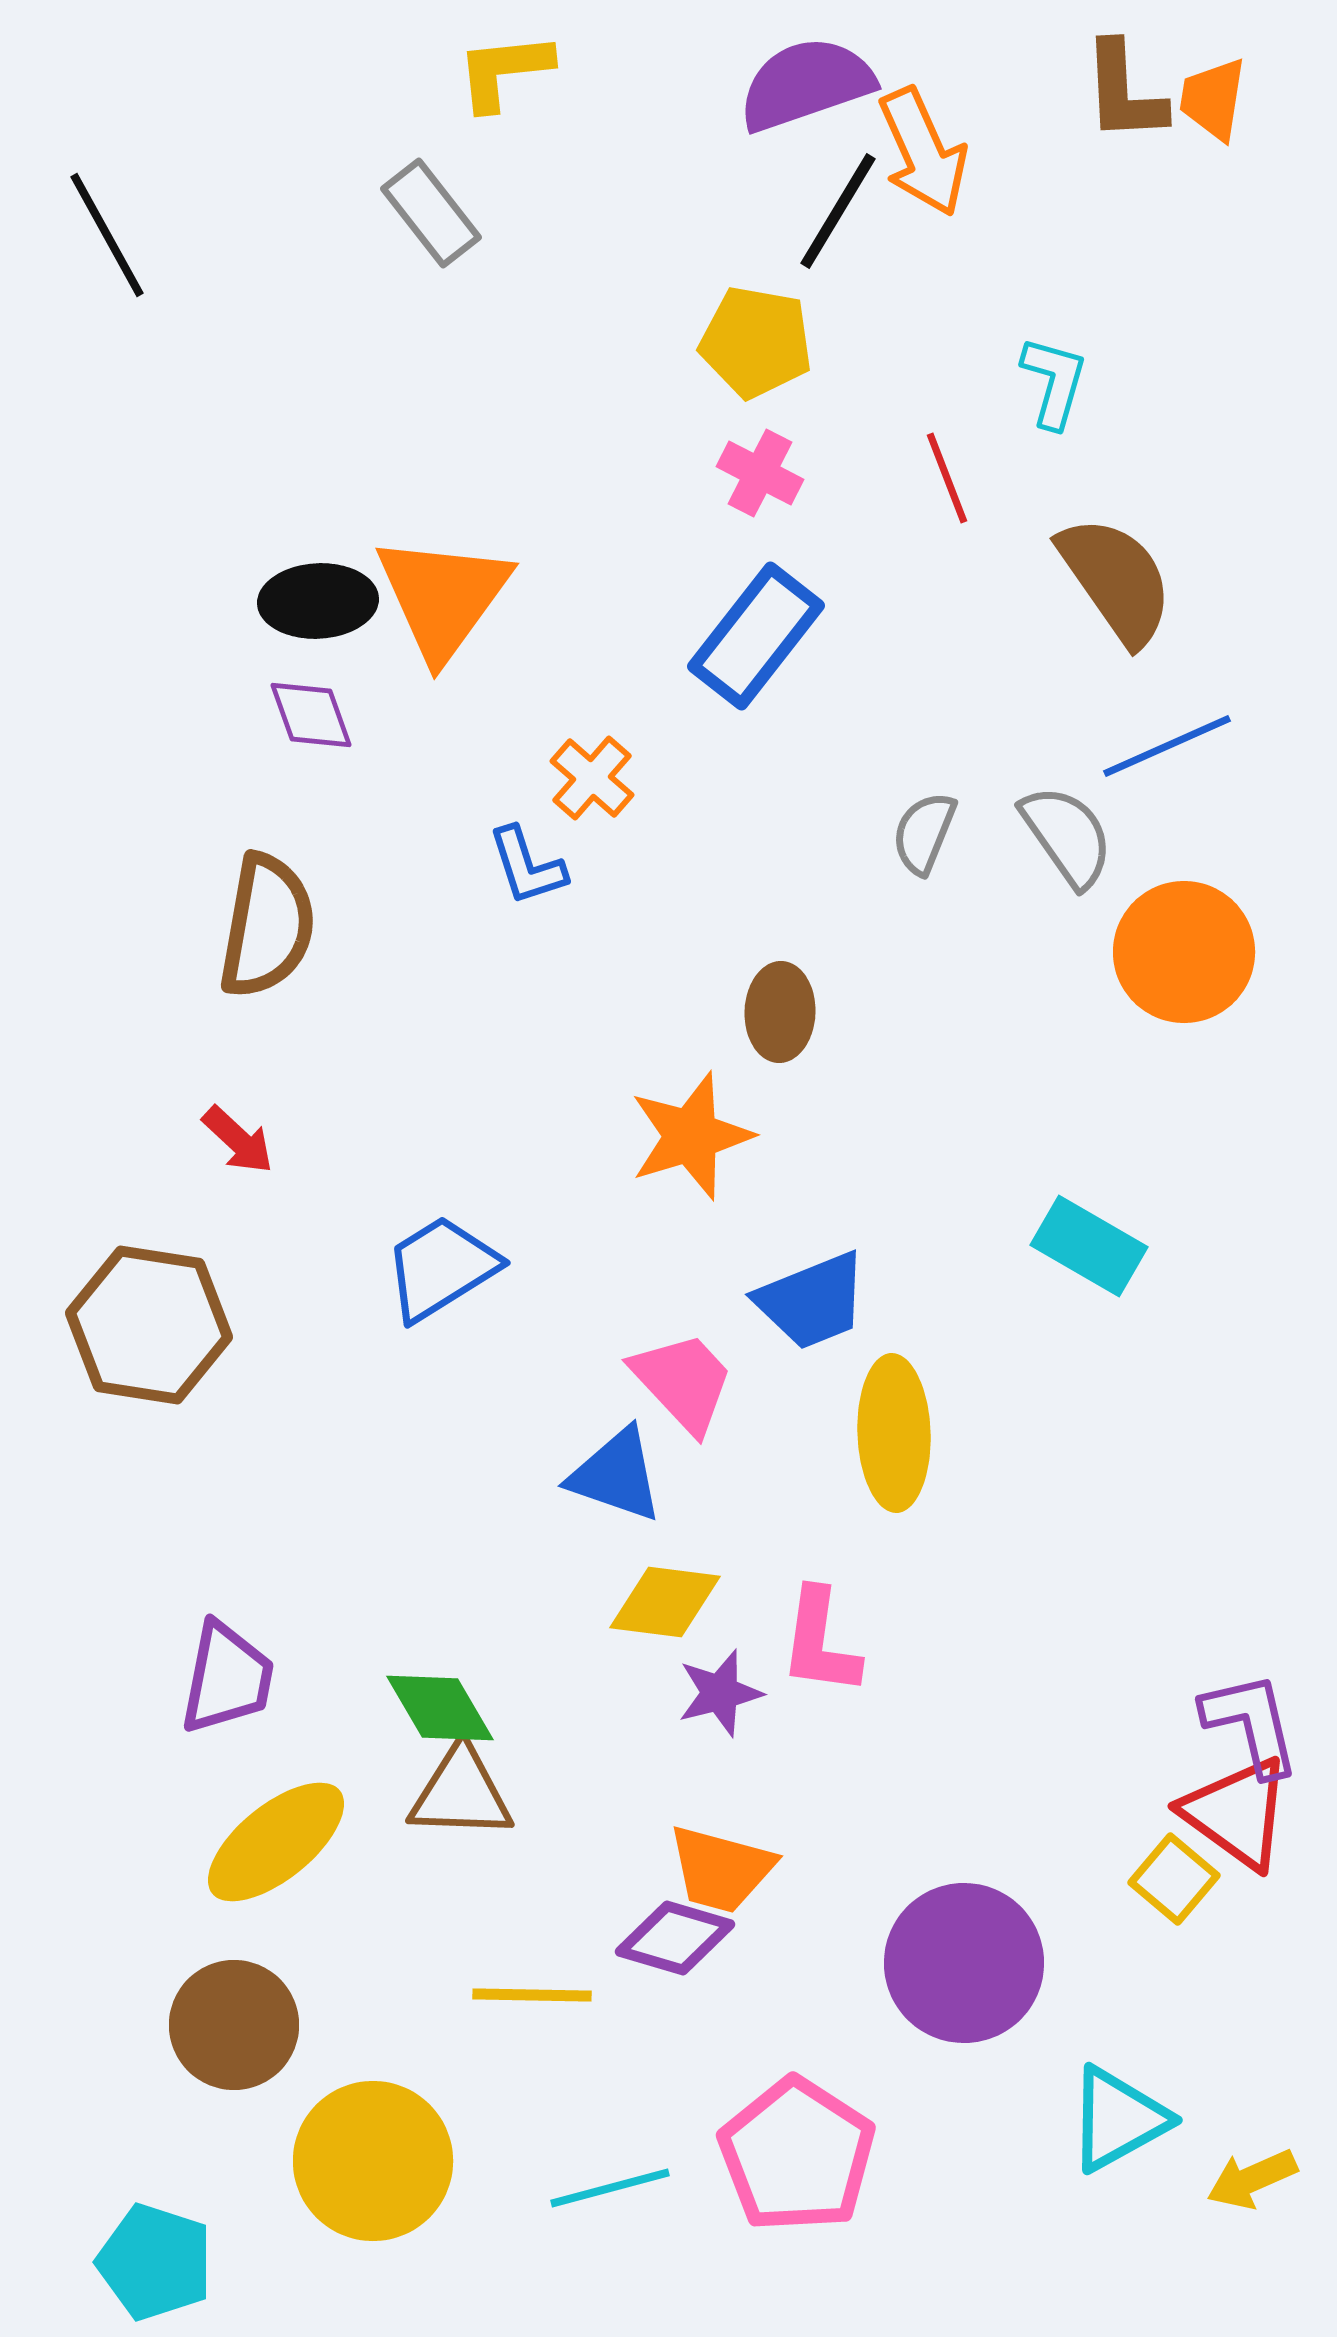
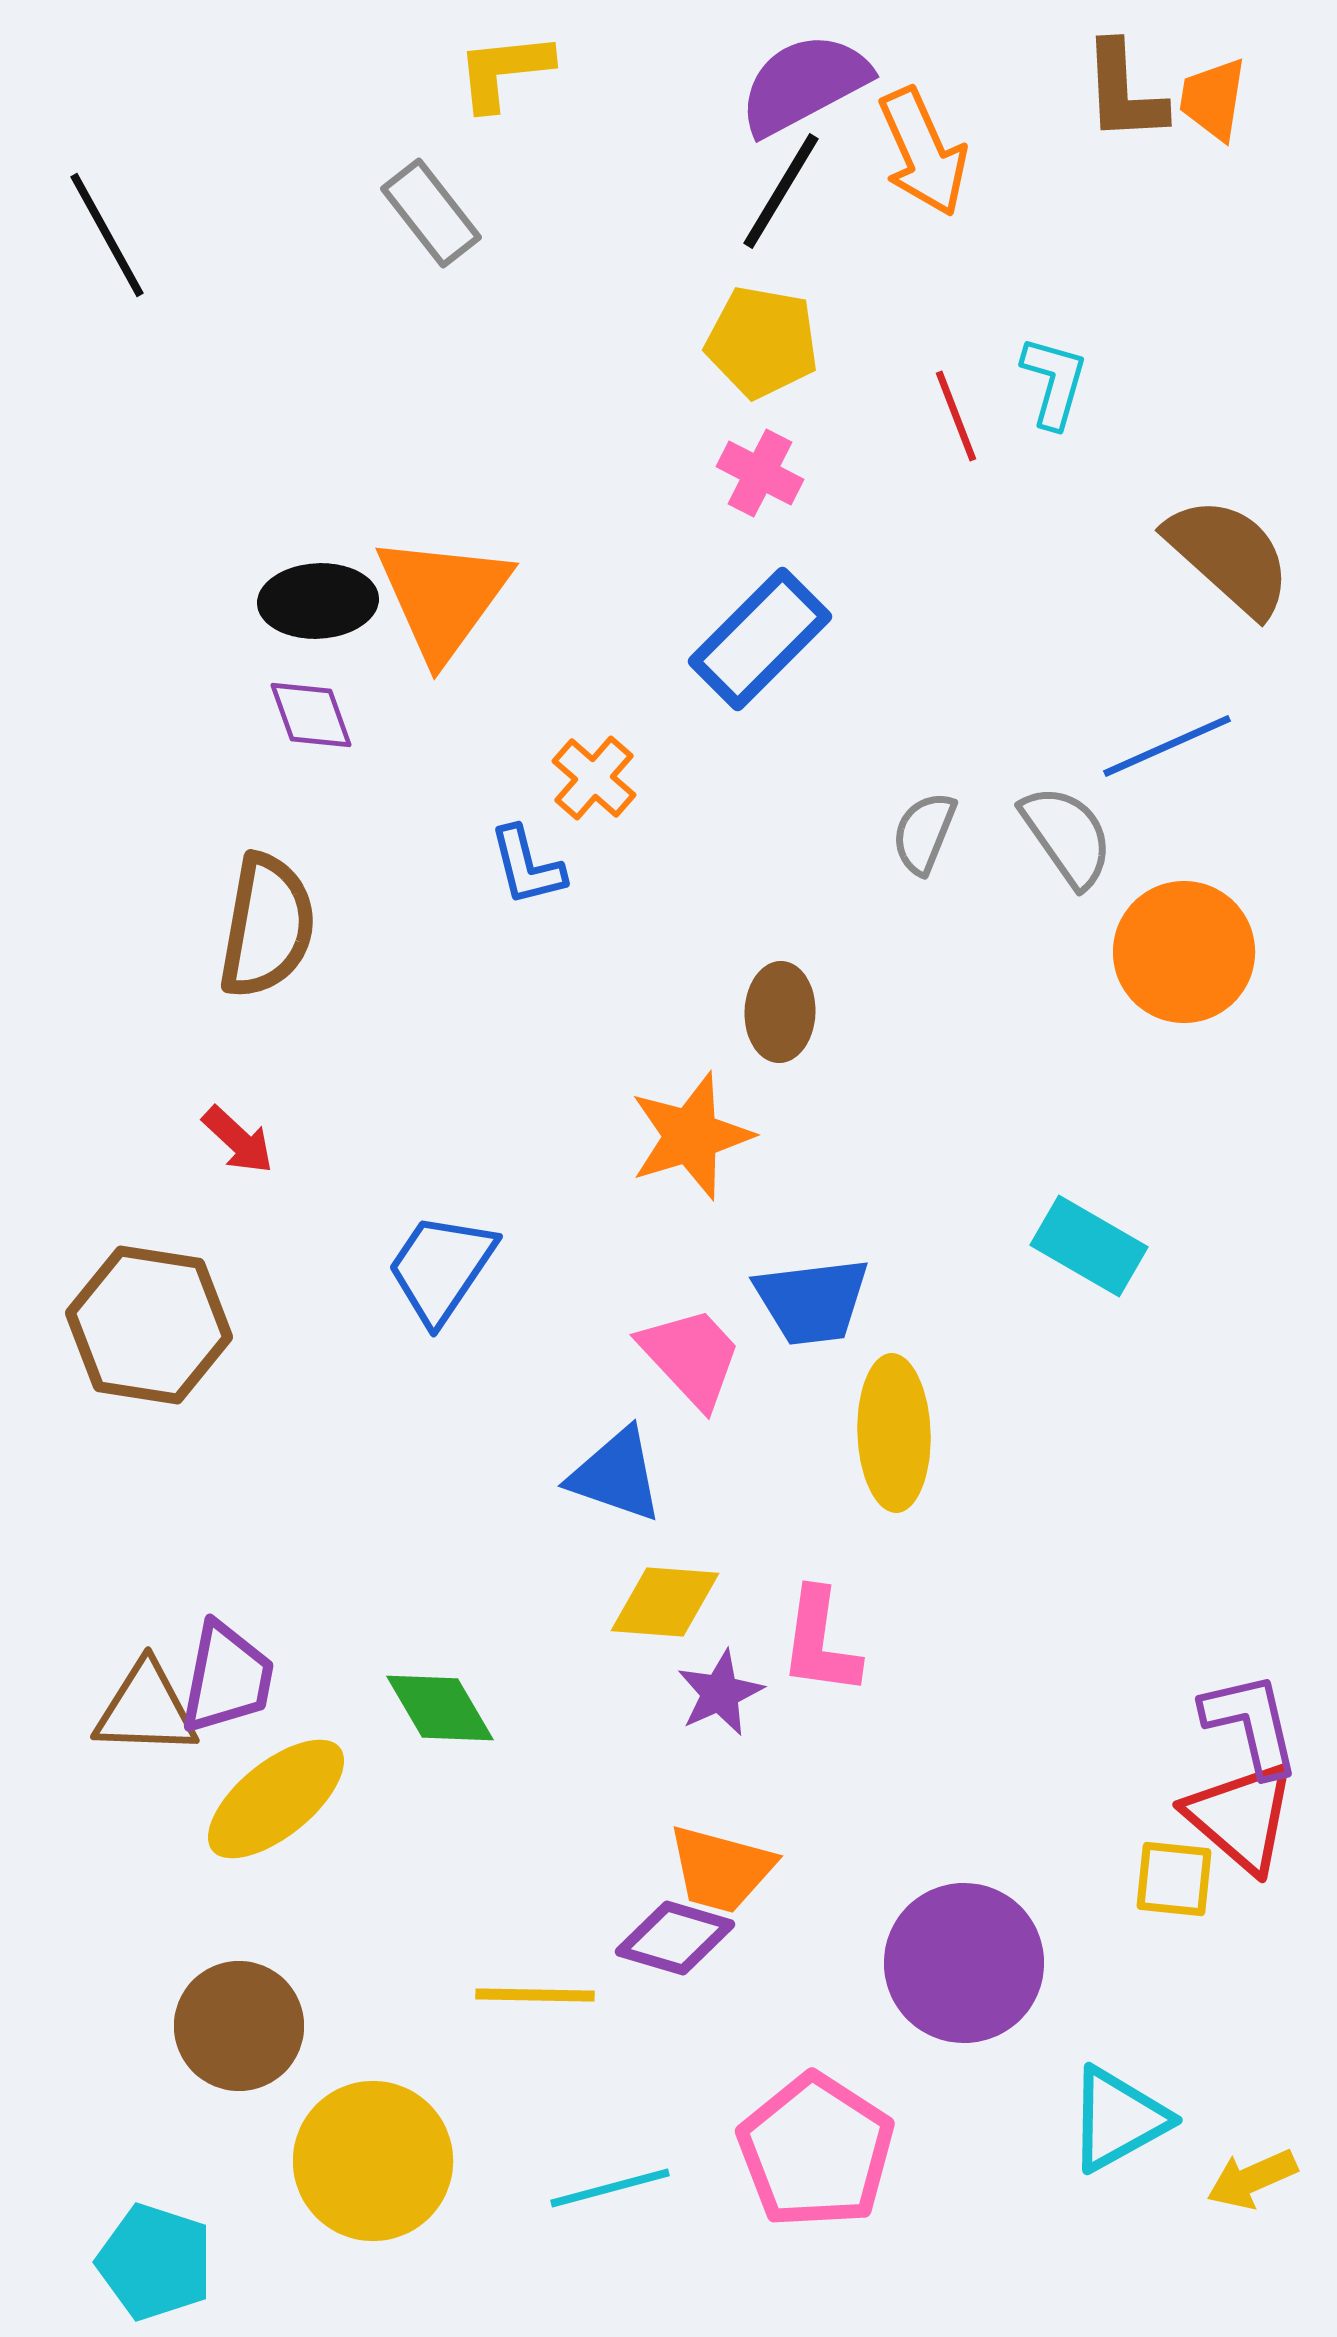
purple semicircle at (806, 84): moved 2 px left; rotated 9 degrees counterclockwise
black line at (838, 211): moved 57 px left, 20 px up
yellow pentagon at (756, 342): moved 6 px right
red line at (947, 478): moved 9 px right, 62 px up
brown semicircle at (1116, 580): moved 113 px right, 24 px up; rotated 13 degrees counterclockwise
blue rectangle at (756, 636): moved 4 px right, 3 px down; rotated 7 degrees clockwise
orange cross at (592, 778): moved 2 px right
blue L-shape at (527, 866): rotated 4 degrees clockwise
blue trapezoid at (441, 1268): rotated 24 degrees counterclockwise
blue trapezoid at (812, 1301): rotated 15 degrees clockwise
pink trapezoid at (683, 1382): moved 8 px right, 25 px up
yellow diamond at (665, 1602): rotated 3 degrees counterclockwise
purple star at (720, 1693): rotated 10 degrees counterclockwise
brown triangle at (461, 1793): moved 315 px left, 84 px up
red triangle at (1237, 1813): moved 4 px right, 4 px down; rotated 5 degrees clockwise
yellow ellipse at (276, 1842): moved 43 px up
yellow square at (1174, 1879): rotated 34 degrees counterclockwise
yellow line at (532, 1995): moved 3 px right
brown circle at (234, 2025): moved 5 px right, 1 px down
pink pentagon at (797, 2155): moved 19 px right, 4 px up
